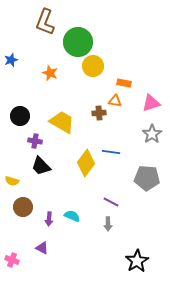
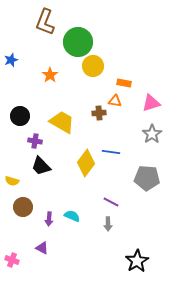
orange star: moved 2 px down; rotated 14 degrees clockwise
